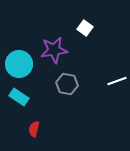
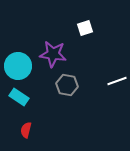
white square: rotated 35 degrees clockwise
purple star: moved 1 px left, 4 px down; rotated 16 degrees clockwise
cyan circle: moved 1 px left, 2 px down
gray hexagon: moved 1 px down
red semicircle: moved 8 px left, 1 px down
